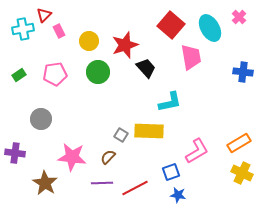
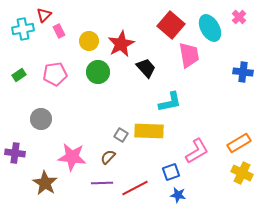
red star: moved 4 px left, 1 px up; rotated 8 degrees counterclockwise
pink trapezoid: moved 2 px left, 2 px up
